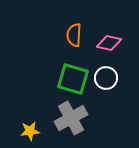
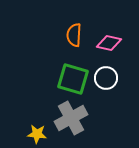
yellow star: moved 7 px right, 3 px down; rotated 12 degrees clockwise
